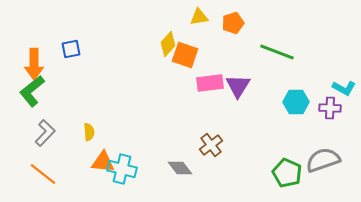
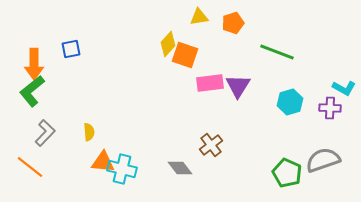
cyan hexagon: moved 6 px left; rotated 15 degrees counterclockwise
orange line: moved 13 px left, 7 px up
